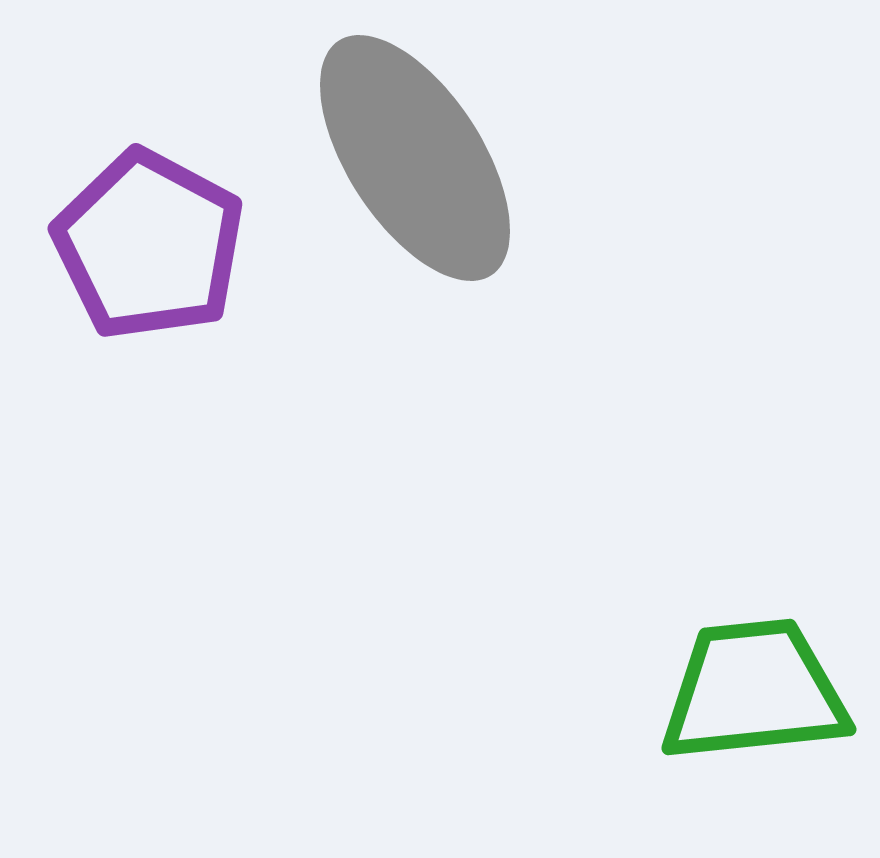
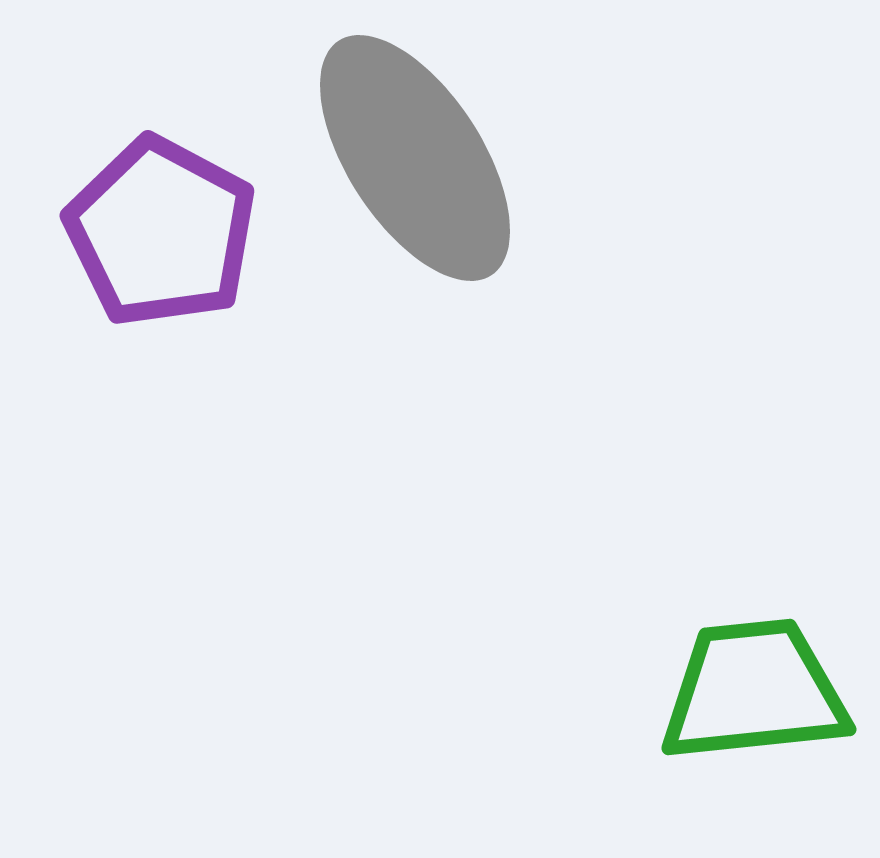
purple pentagon: moved 12 px right, 13 px up
